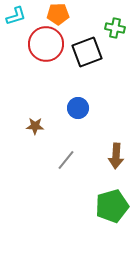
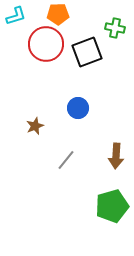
brown star: rotated 24 degrees counterclockwise
